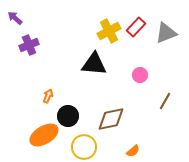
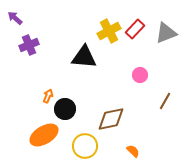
red rectangle: moved 1 px left, 2 px down
black triangle: moved 10 px left, 7 px up
black circle: moved 3 px left, 7 px up
yellow circle: moved 1 px right, 1 px up
orange semicircle: rotated 96 degrees counterclockwise
